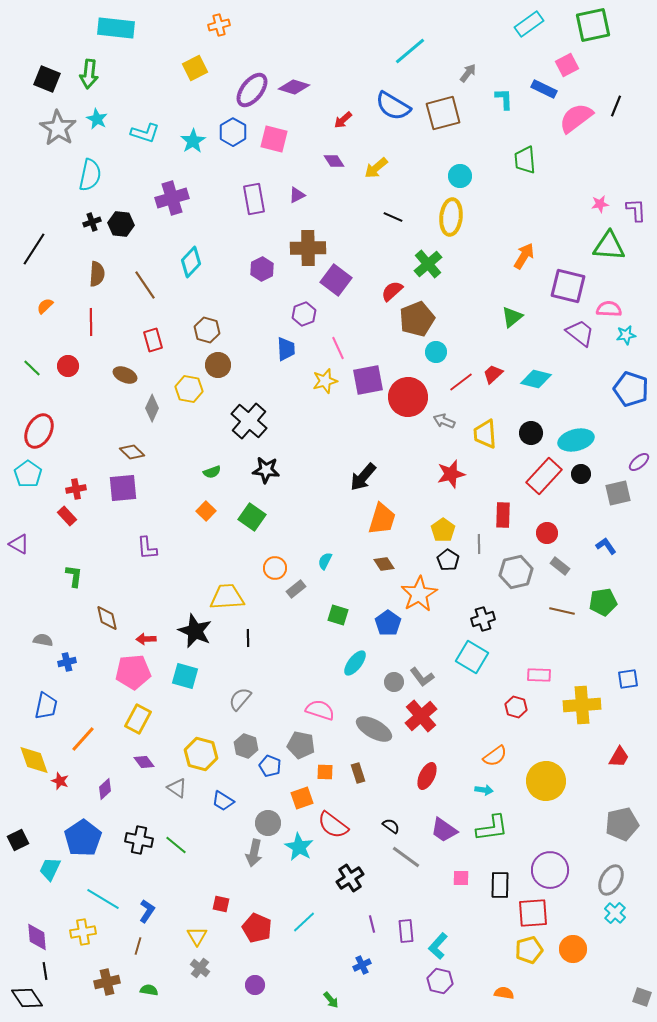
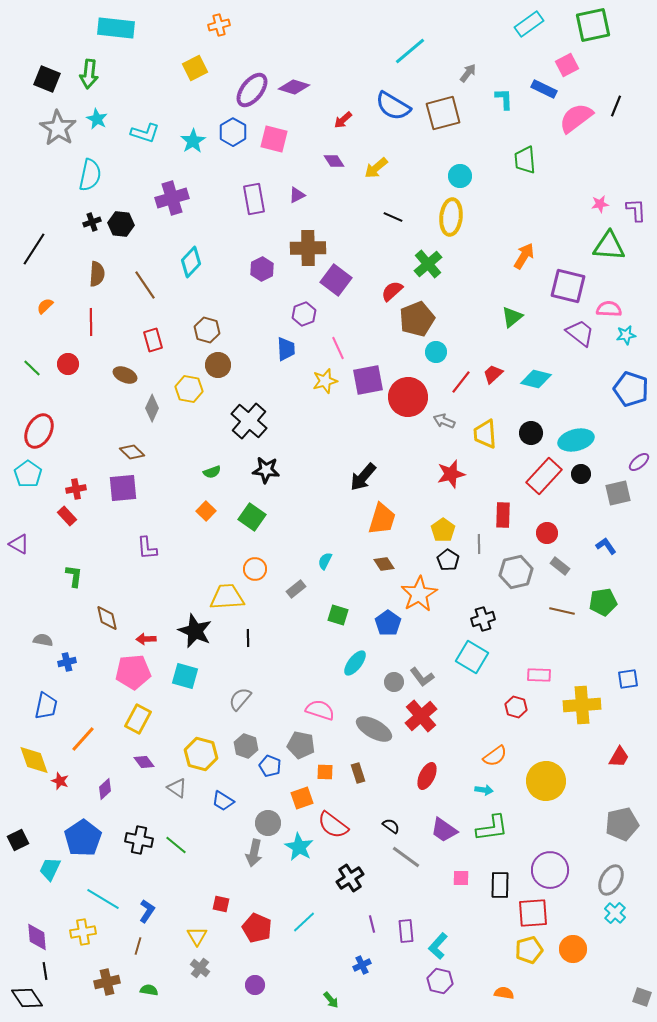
red circle at (68, 366): moved 2 px up
red line at (461, 382): rotated 15 degrees counterclockwise
orange circle at (275, 568): moved 20 px left, 1 px down
